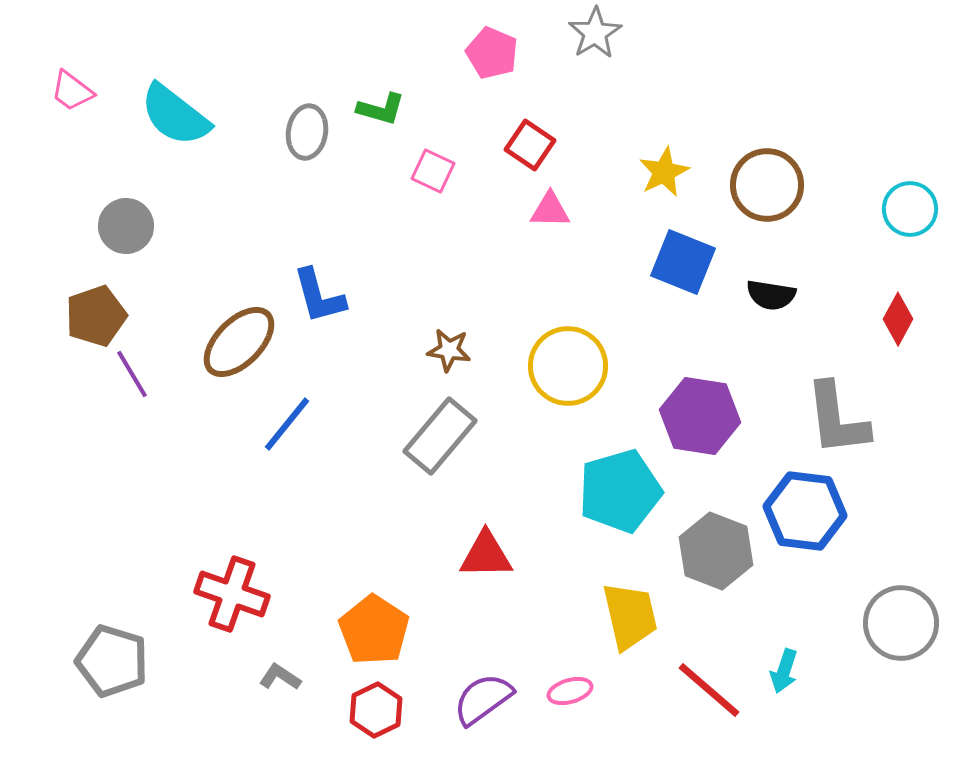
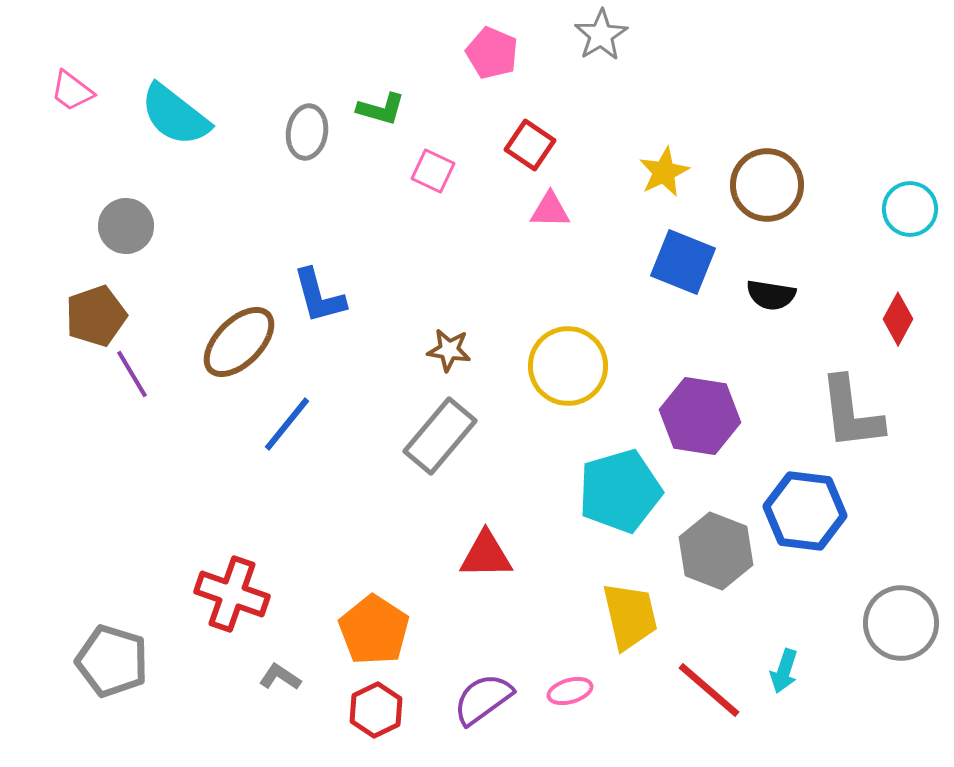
gray star at (595, 33): moved 6 px right, 2 px down
gray L-shape at (837, 419): moved 14 px right, 6 px up
